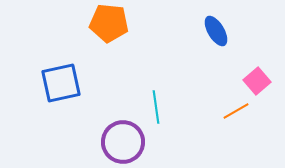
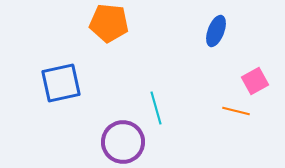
blue ellipse: rotated 52 degrees clockwise
pink square: moved 2 px left; rotated 12 degrees clockwise
cyan line: moved 1 px down; rotated 8 degrees counterclockwise
orange line: rotated 44 degrees clockwise
